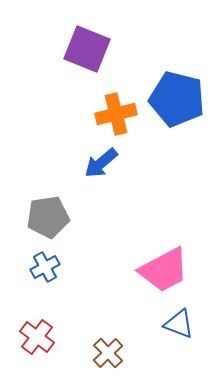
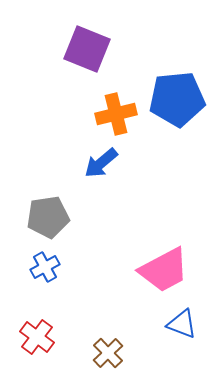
blue pentagon: rotated 20 degrees counterclockwise
blue triangle: moved 3 px right
